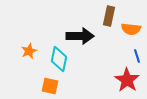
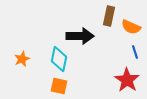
orange semicircle: moved 2 px up; rotated 18 degrees clockwise
orange star: moved 7 px left, 8 px down
blue line: moved 2 px left, 4 px up
orange square: moved 9 px right
